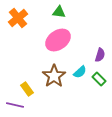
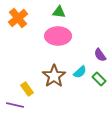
pink ellipse: moved 4 px up; rotated 35 degrees clockwise
purple semicircle: rotated 128 degrees clockwise
